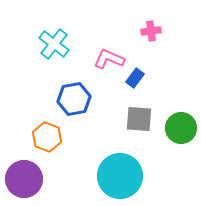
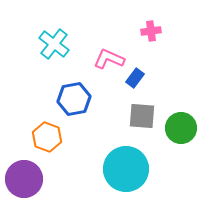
gray square: moved 3 px right, 3 px up
cyan circle: moved 6 px right, 7 px up
